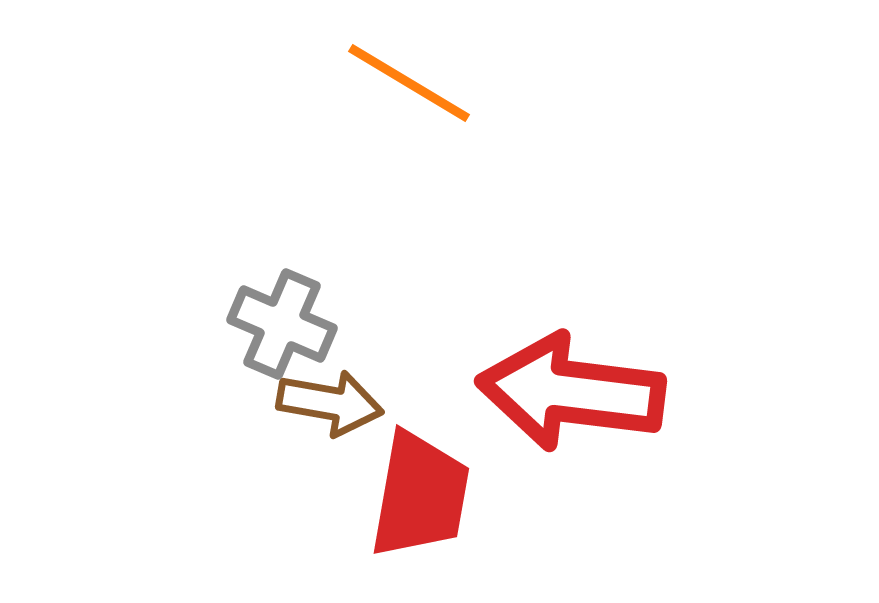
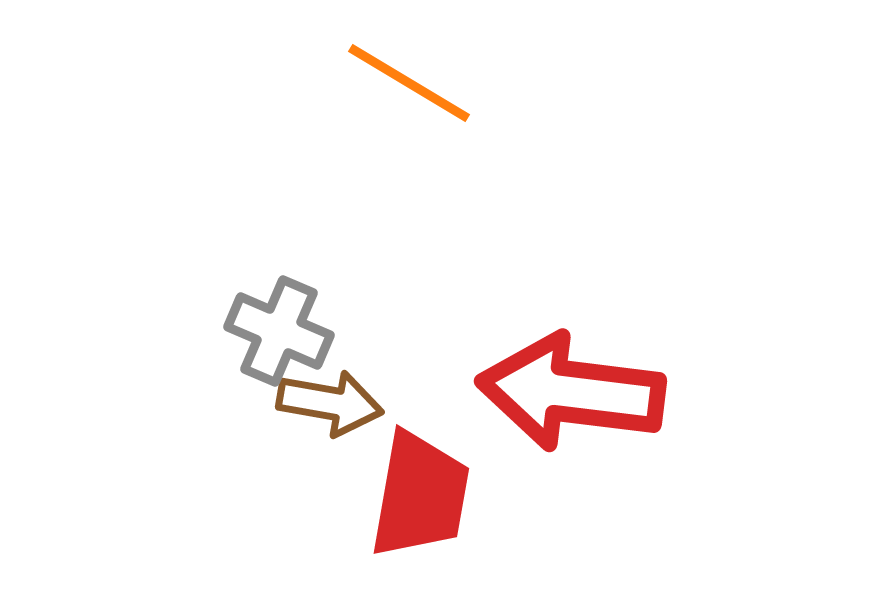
gray cross: moved 3 px left, 7 px down
